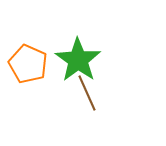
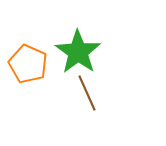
green star: moved 8 px up
